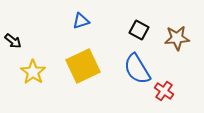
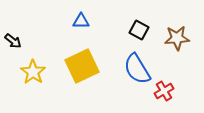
blue triangle: rotated 18 degrees clockwise
yellow square: moved 1 px left
red cross: rotated 24 degrees clockwise
